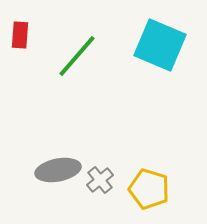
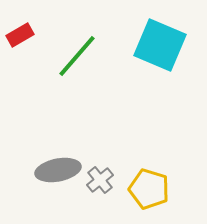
red rectangle: rotated 56 degrees clockwise
